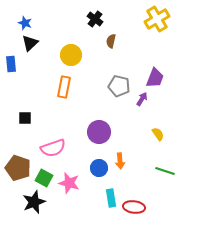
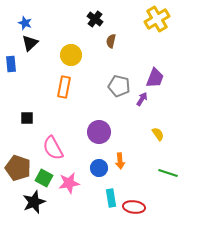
black square: moved 2 px right
pink semicircle: rotated 80 degrees clockwise
green line: moved 3 px right, 2 px down
pink star: rotated 25 degrees counterclockwise
